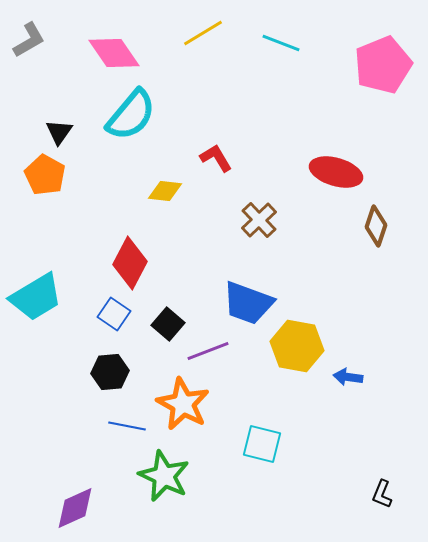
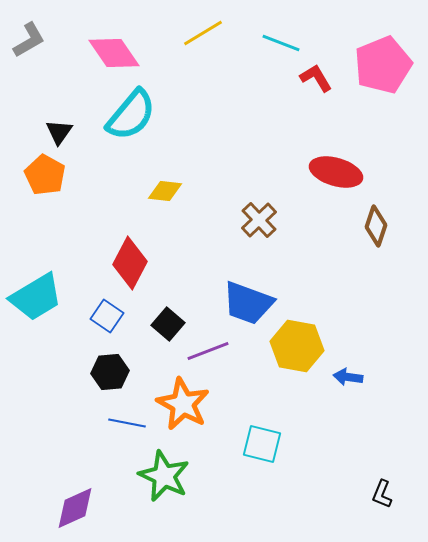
red L-shape: moved 100 px right, 80 px up
blue square: moved 7 px left, 2 px down
blue line: moved 3 px up
